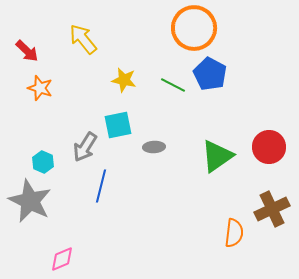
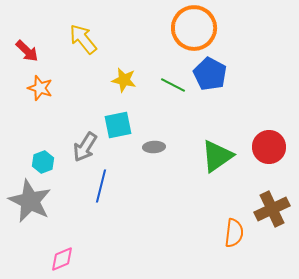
cyan hexagon: rotated 15 degrees clockwise
